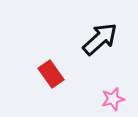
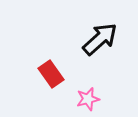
pink star: moved 25 px left
